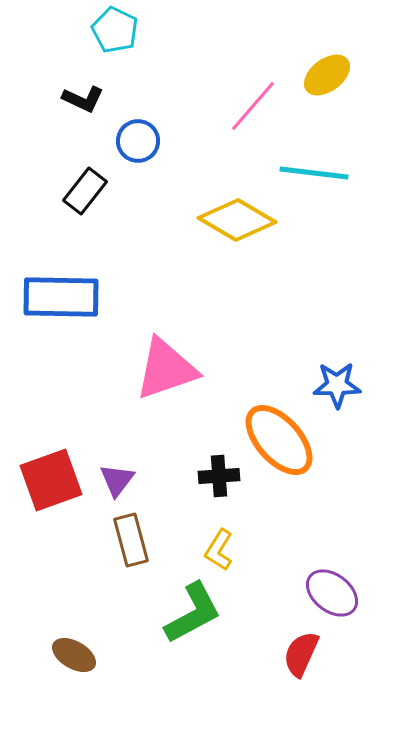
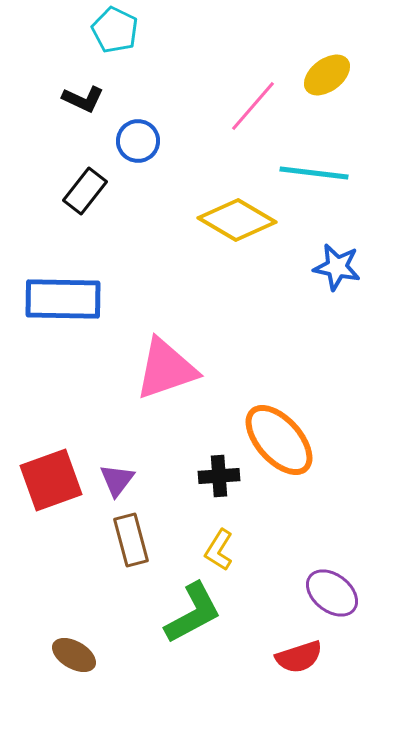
blue rectangle: moved 2 px right, 2 px down
blue star: moved 118 px up; rotated 12 degrees clockwise
red semicircle: moved 2 px left, 3 px down; rotated 132 degrees counterclockwise
